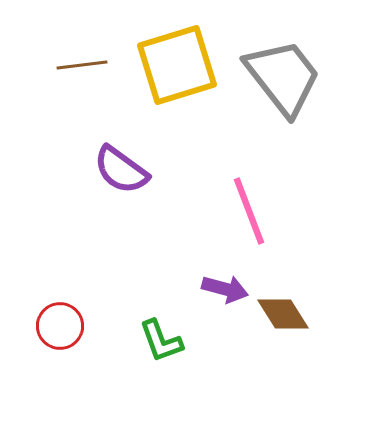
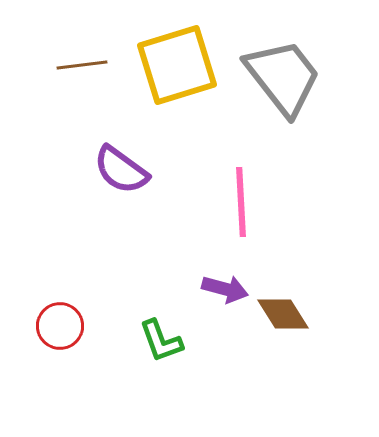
pink line: moved 8 px left, 9 px up; rotated 18 degrees clockwise
